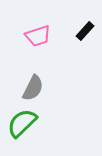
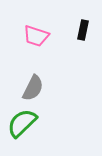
black rectangle: moved 2 px left, 1 px up; rotated 30 degrees counterclockwise
pink trapezoid: moved 2 px left; rotated 36 degrees clockwise
